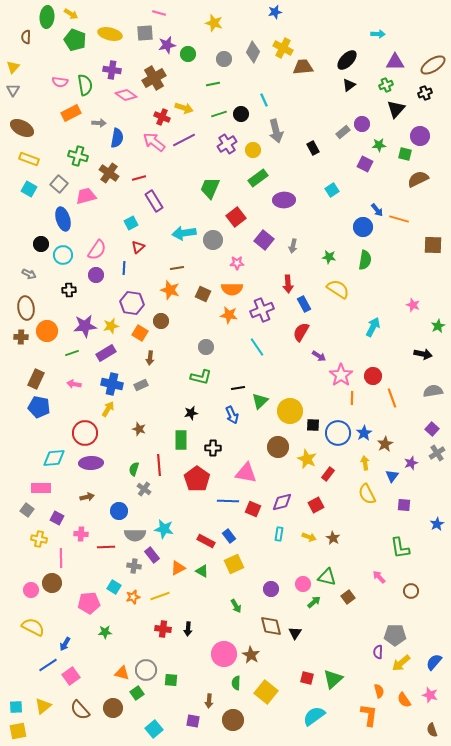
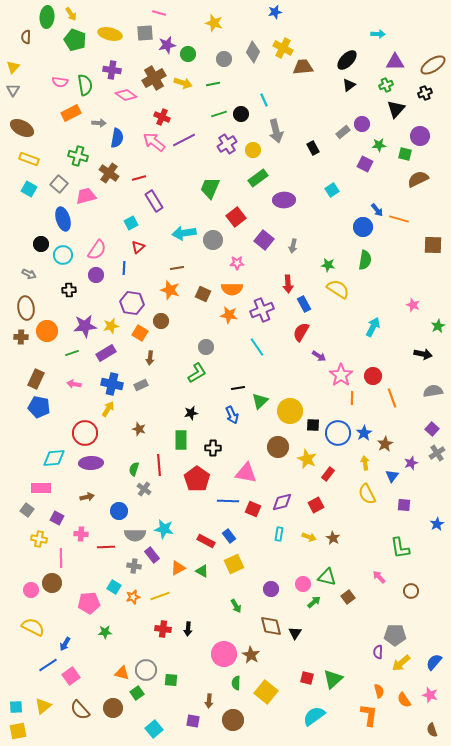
yellow arrow at (71, 14): rotated 24 degrees clockwise
yellow arrow at (184, 108): moved 1 px left, 25 px up
green star at (329, 257): moved 1 px left, 8 px down
green L-shape at (201, 377): moved 4 px left, 4 px up; rotated 45 degrees counterclockwise
